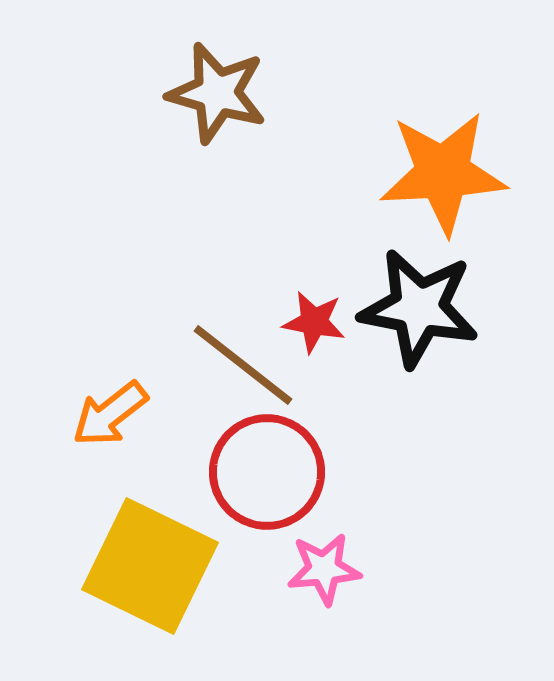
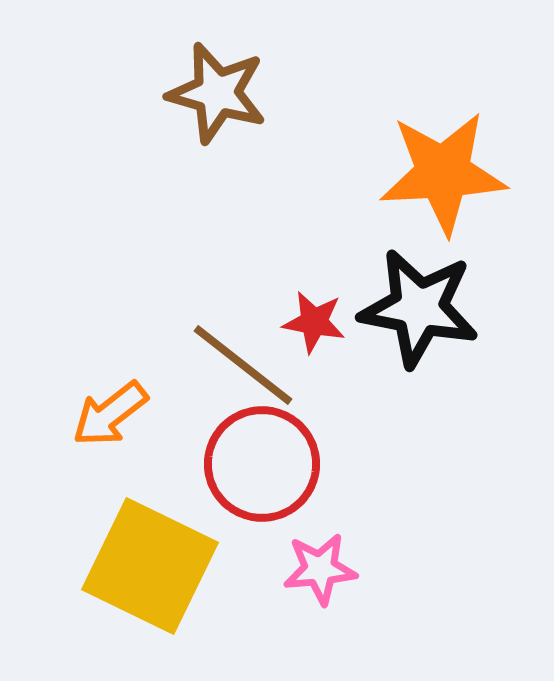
red circle: moved 5 px left, 8 px up
pink star: moved 4 px left
